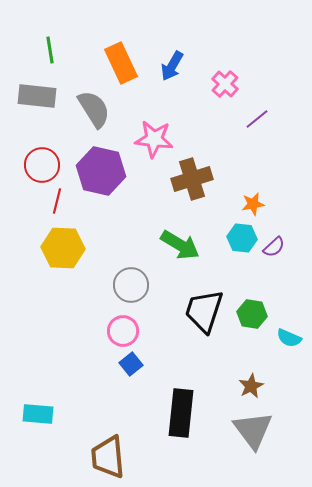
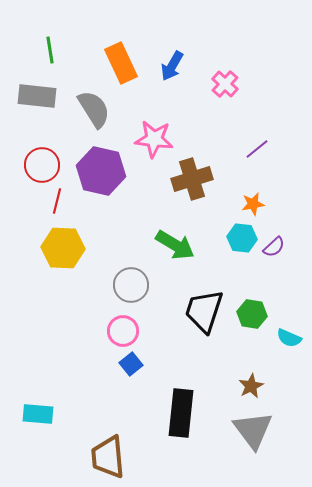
purple line: moved 30 px down
green arrow: moved 5 px left
